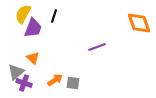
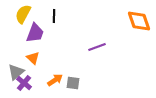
black line: rotated 16 degrees counterclockwise
orange diamond: moved 2 px up
purple trapezoid: moved 2 px right, 5 px down
purple cross: rotated 21 degrees clockwise
